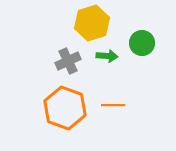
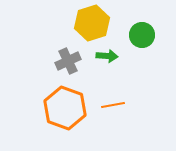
green circle: moved 8 px up
orange line: rotated 10 degrees counterclockwise
